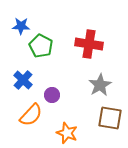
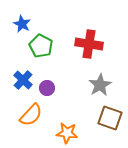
blue star: moved 1 px right, 2 px up; rotated 24 degrees clockwise
purple circle: moved 5 px left, 7 px up
brown square: rotated 10 degrees clockwise
orange star: rotated 15 degrees counterclockwise
